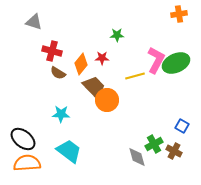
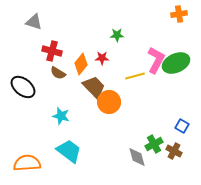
orange circle: moved 2 px right, 2 px down
cyan star: moved 2 px down; rotated 12 degrees clockwise
black ellipse: moved 52 px up
